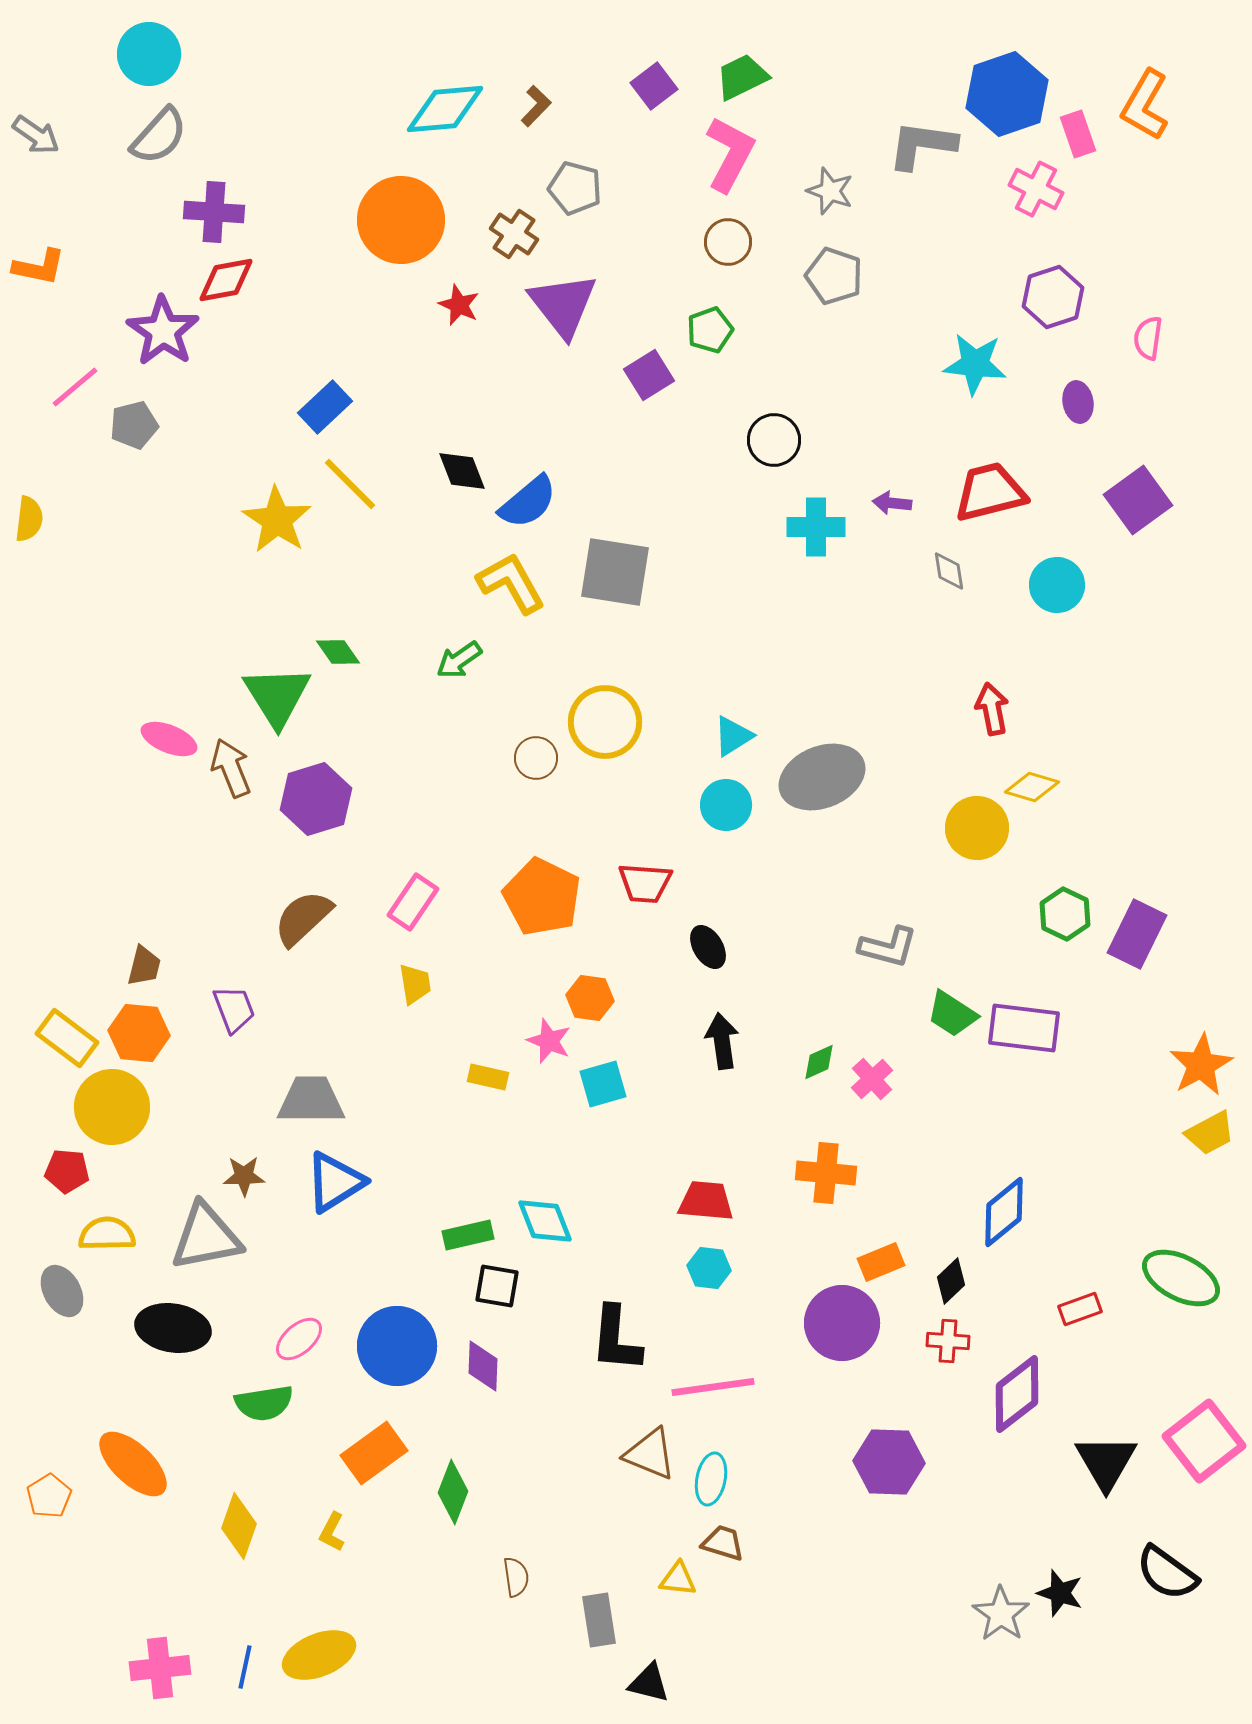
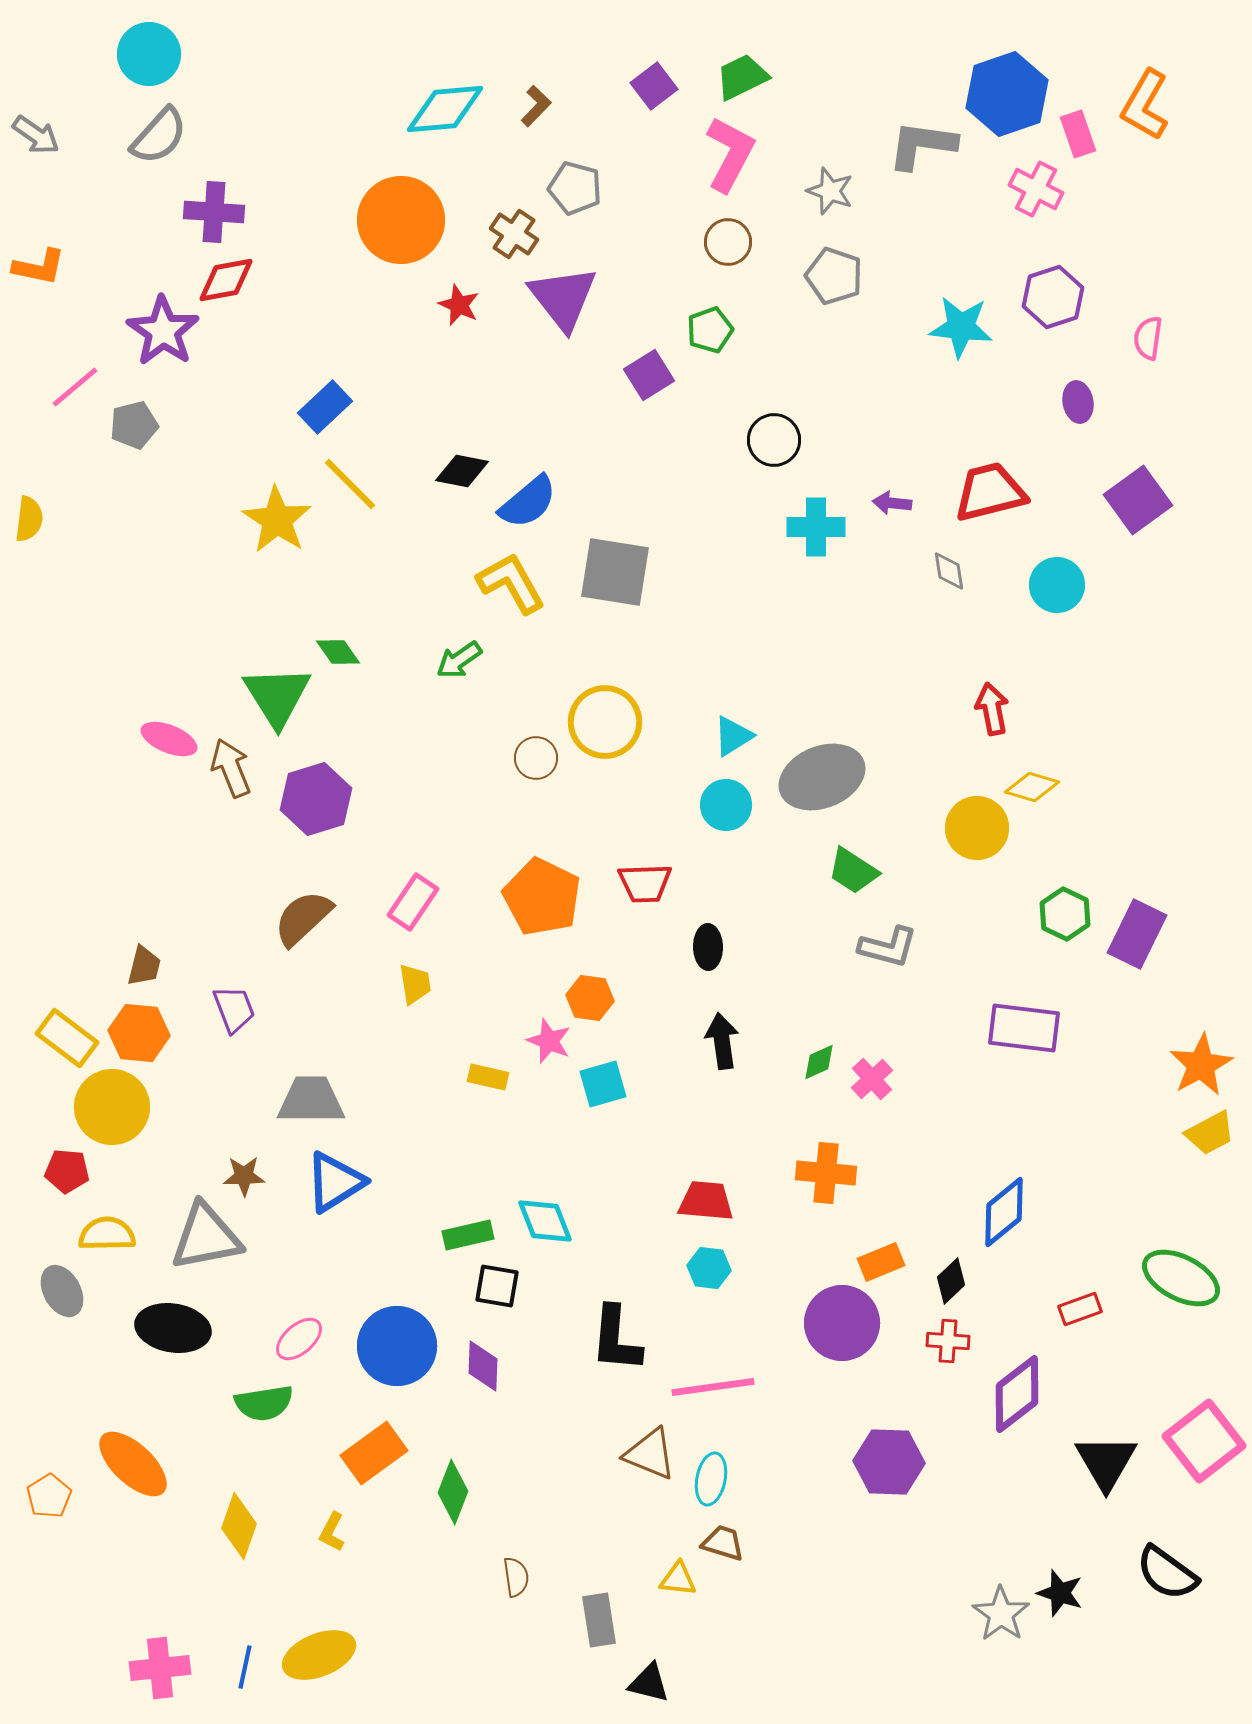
purple triangle at (563, 305): moved 7 px up
cyan star at (975, 364): moved 14 px left, 37 px up
black diamond at (462, 471): rotated 58 degrees counterclockwise
red trapezoid at (645, 883): rotated 6 degrees counterclockwise
black ellipse at (708, 947): rotated 30 degrees clockwise
green trapezoid at (952, 1014): moved 99 px left, 143 px up
